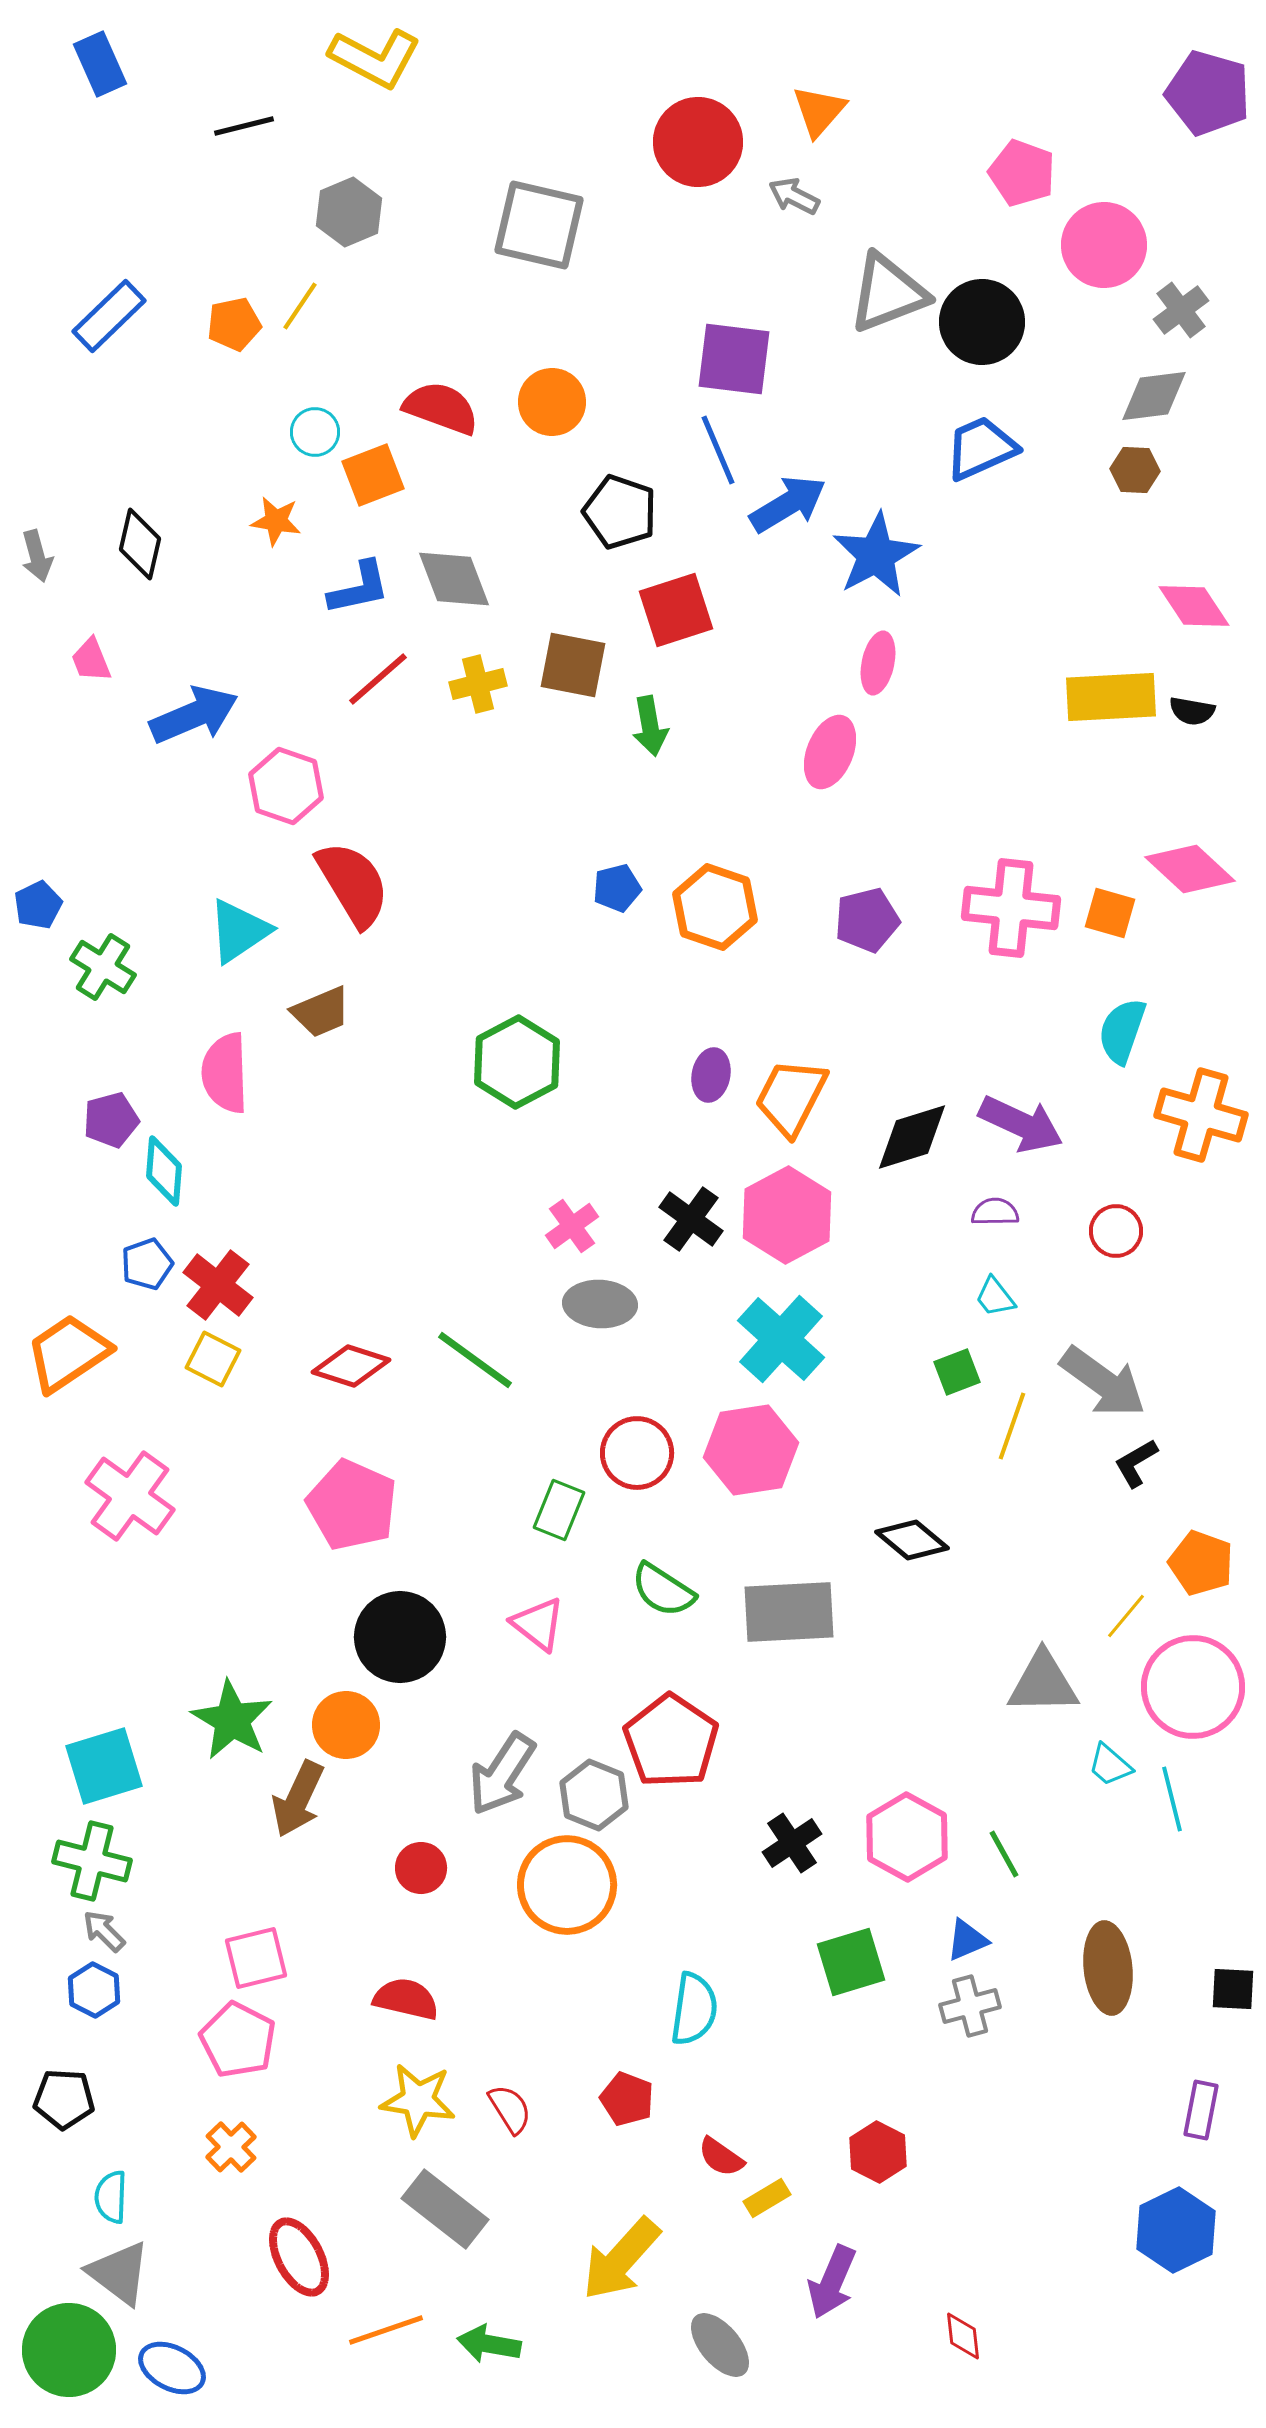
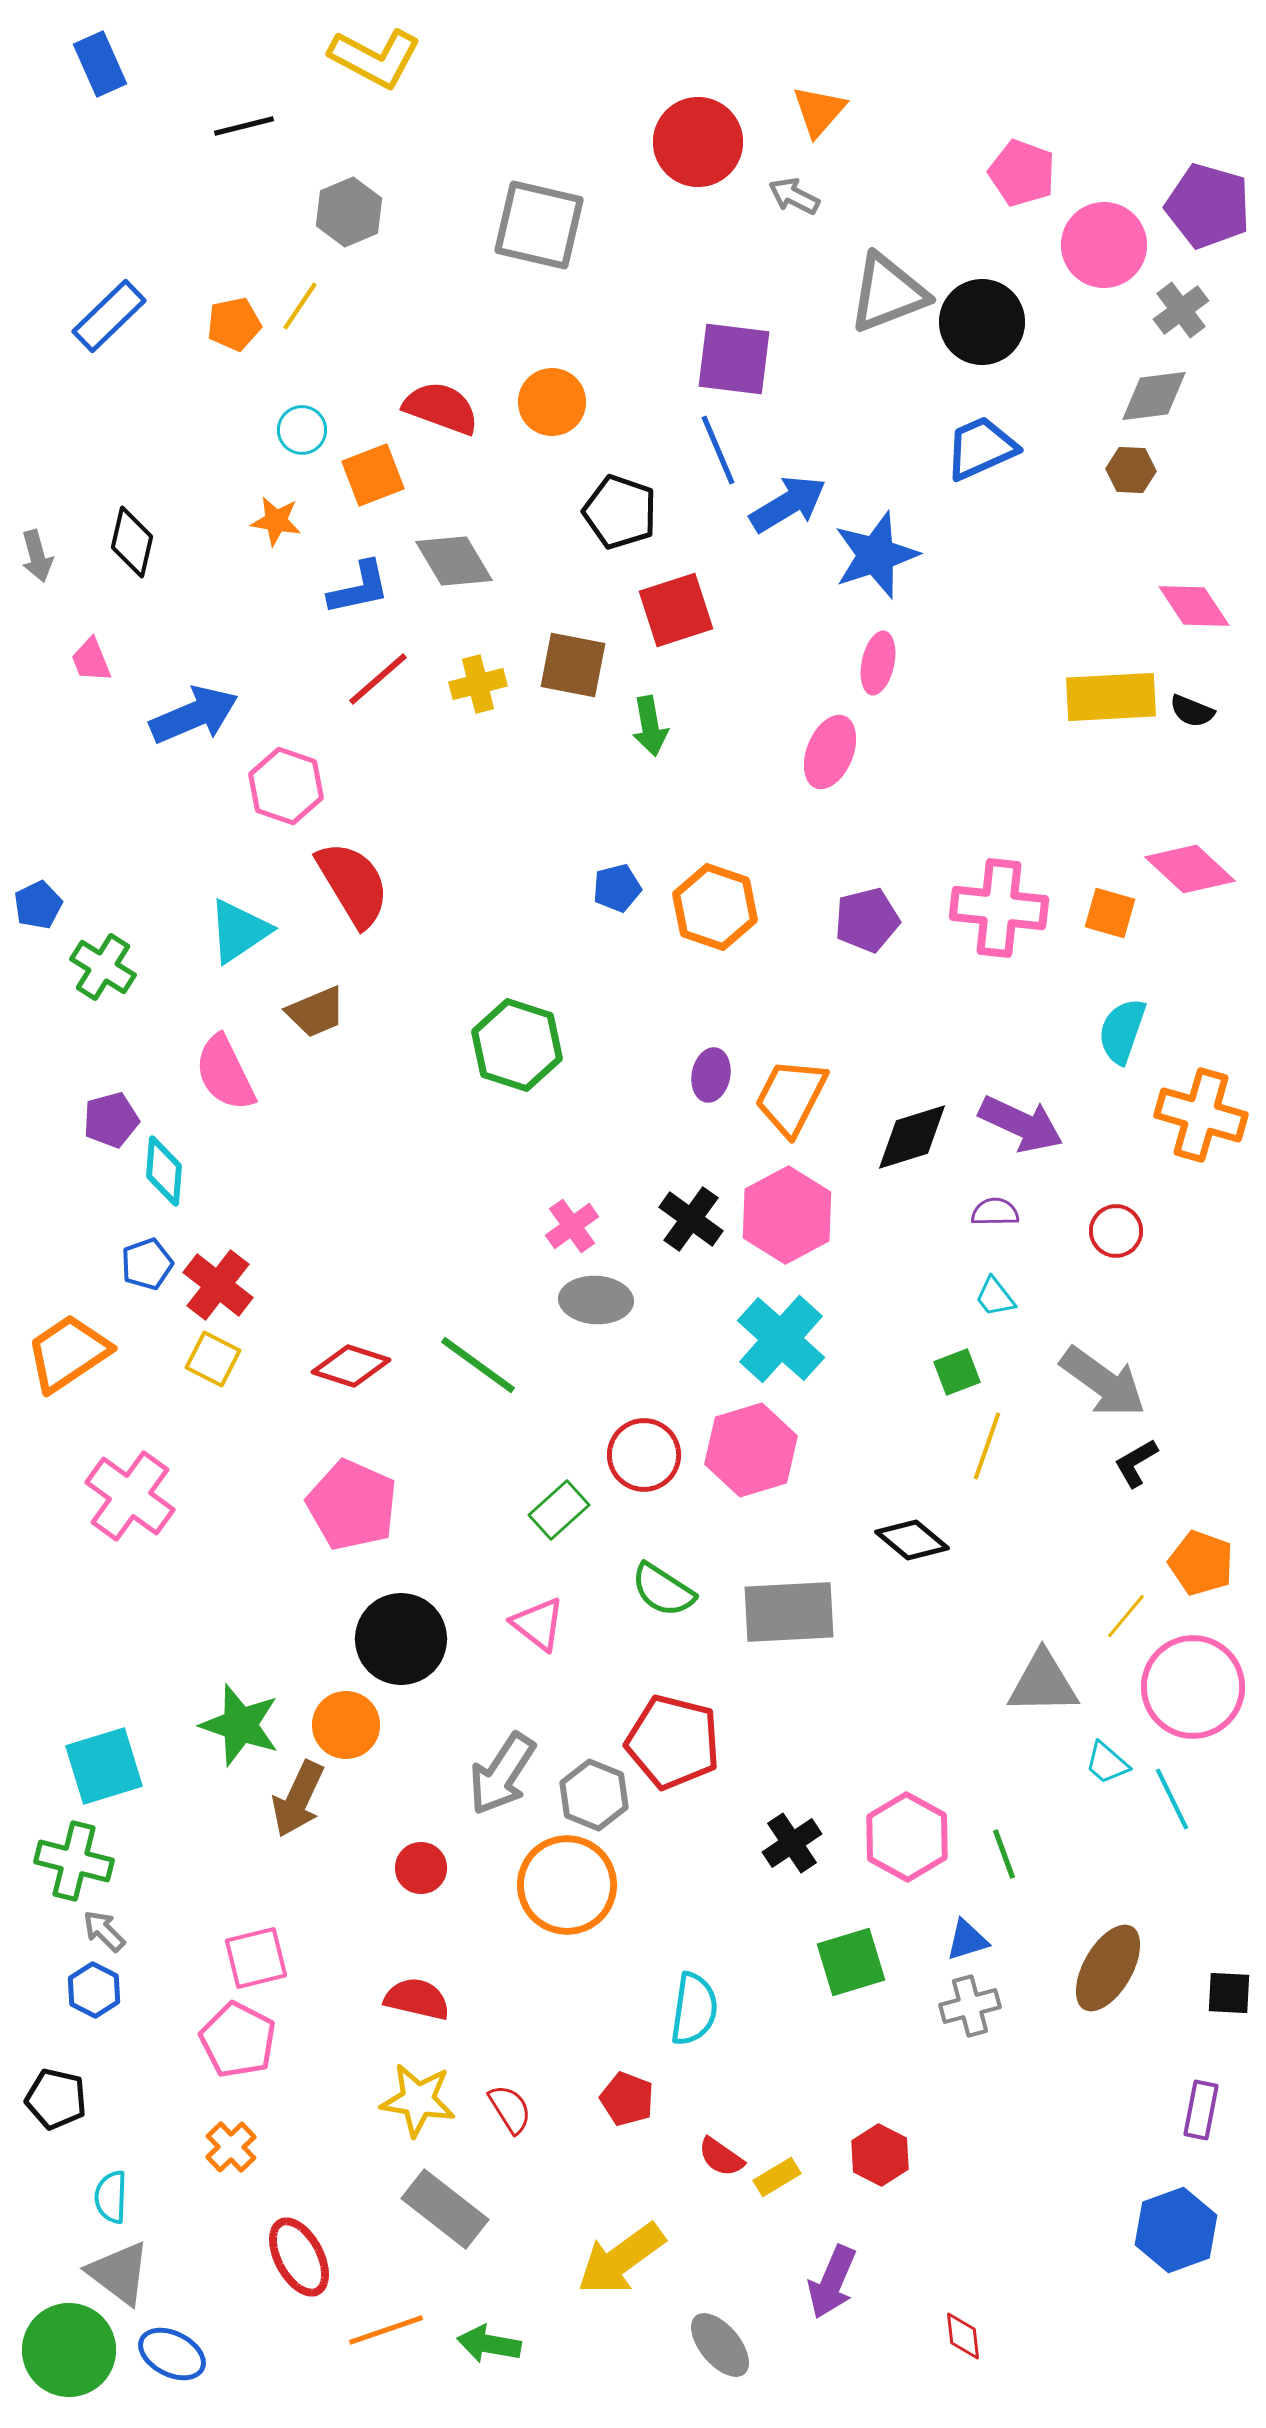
purple pentagon at (1208, 93): moved 113 px down
cyan circle at (315, 432): moved 13 px left, 2 px up
brown hexagon at (1135, 470): moved 4 px left
black diamond at (140, 544): moved 8 px left, 2 px up
blue star at (876, 555): rotated 10 degrees clockwise
gray diamond at (454, 579): moved 18 px up; rotated 10 degrees counterclockwise
black semicircle at (1192, 711): rotated 12 degrees clockwise
pink cross at (1011, 908): moved 12 px left
brown trapezoid at (321, 1012): moved 5 px left
green hexagon at (517, 1062): moved 17 px up; rotated 14 degrees counterclockwise
pink semicircle at (225, 1073): rotated 24 degrees counterclockwise
gray ellipse at (600, 1304): moved 4 px left, 4 px up
green line at (475, 1360): moved 3 px right, 5 px down
yellow line at (1012, 1426): moved 25 px left, 20 px down
pink hexagon at (751, 1450): rotated 8 degrees counterclockwise
red circle at (637, 1453): moved 7 px right, 2 px down
green rectangle at (559, 1510): rotated 26 degrees clockwise
black circle at (400, 1637): moved 1 px right, 2 px down
green star at (232, 1720): moved 8 px right, 5 px down; rotated 12 degrees counterclockwise
red pentagon at (671, 1741): moved 2 px right, 1 px down; rotated 20 degrees counterclockwise
cyan trapezoid at (1110, 1765): moved 3 px left, 2 px up
cyan line at (1172, 1799): rotated 12 degrees counterclockwise
green line at (1004, 1854): rotated 9 degrees clockwise
green cross at (92, 1861): moved 18 px left
blue triangle at (967, 1940): rotated 6 degrees clockwise
brown ellipse at (1108, 1968): rotated 36 degrees clockwise
black square at (1233, 1989): moved 4 px left, 4 px down
red semicircle at (406, 1999): moved 11 px right
black pentagon at (64, 2099): moved 8 px left; rotated 10 degrees clockwise
red hexagon at (878, 2152): moved 2 px right, 3 px down
yellow rectangle at (767, 2198): moved 10 px right, 21 px up
blue hexagon at (1176, 2230): rotated 6 degrees clockwise
yellow arrow at (621, 2259): rotated 12 degrees clockwise
blue ellipse at (172, 2368): moved 14 px up
